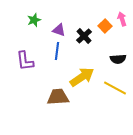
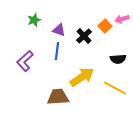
pink arrow: rotated 88 degrees counterclockwise
purple L-shape: rotated 55 degrees clockwise
